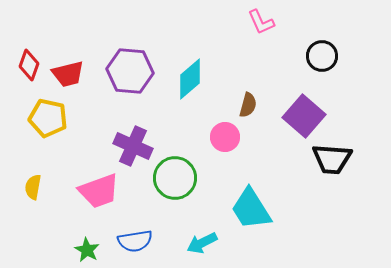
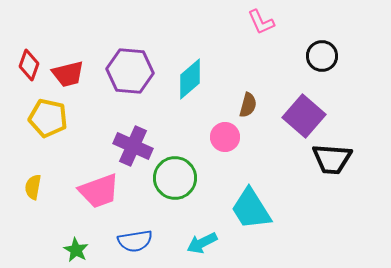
green star: moved 11 px left
